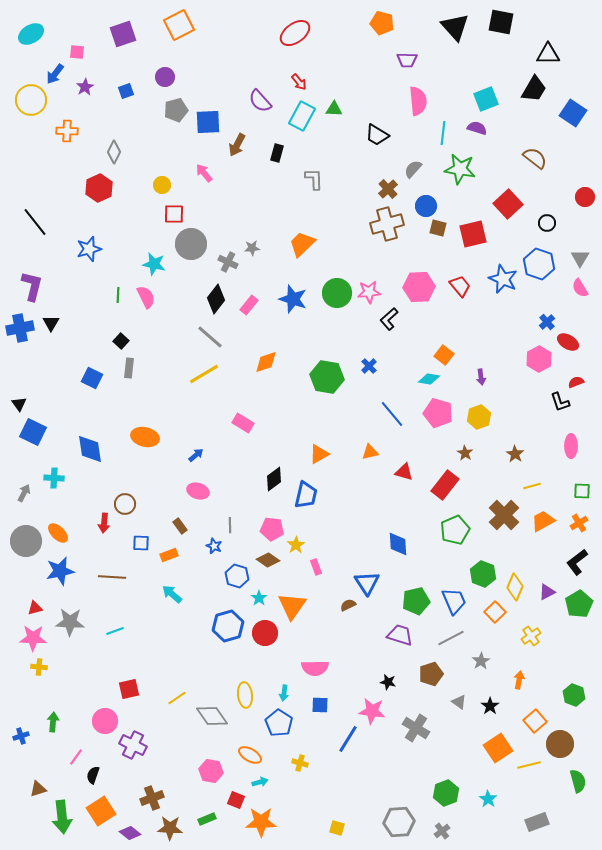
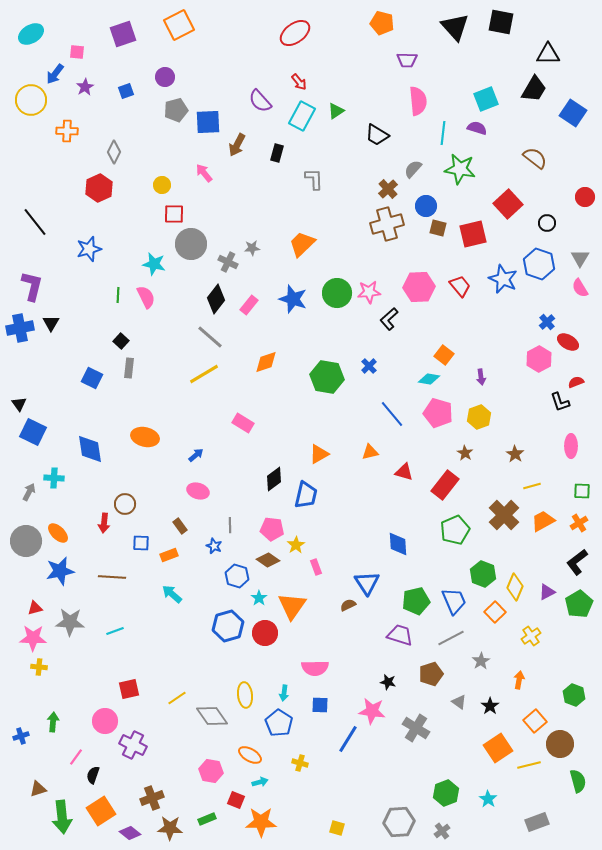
green triangle at (334, 109): moved 2 px right, 2 px down; rotated 36 degrees counterclockwise
gray arrow at (24, 493): moved 5 px right, 1 px up
